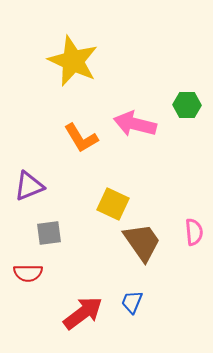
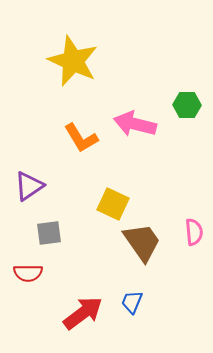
purple triangle: rotated 12 degrees counterclockwise
